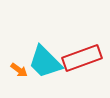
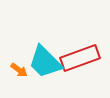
red rectangle: moved 2 px left
